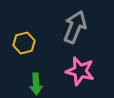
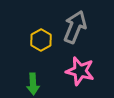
yellow hexagon: moved 17 px right, 3 px up; rotated 15 degrees counterclockwise
green arrow: moved 3 px left
